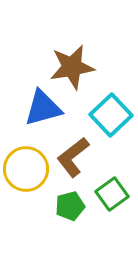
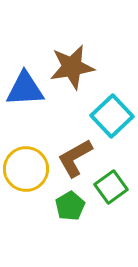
blue triangle: moved 18 px left, 19 px up; rotated 12 degrees clockwise
cyan square: moved 1 px right, 1 px down
brown L-shape: moved 2 px right, 1 px down; rotated 9 degrees clockwise
green square: moved 1 px left, 7 px up
green pentagon: rotated 16 degrees counterclockwise
